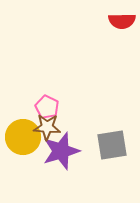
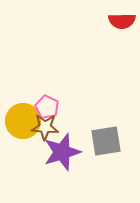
brown star: moved 2 px left
yellow circle: moved 16 px up
gray square: moved 6 px left, 4 px up
purple star: moved 1 px right, 1 px down
